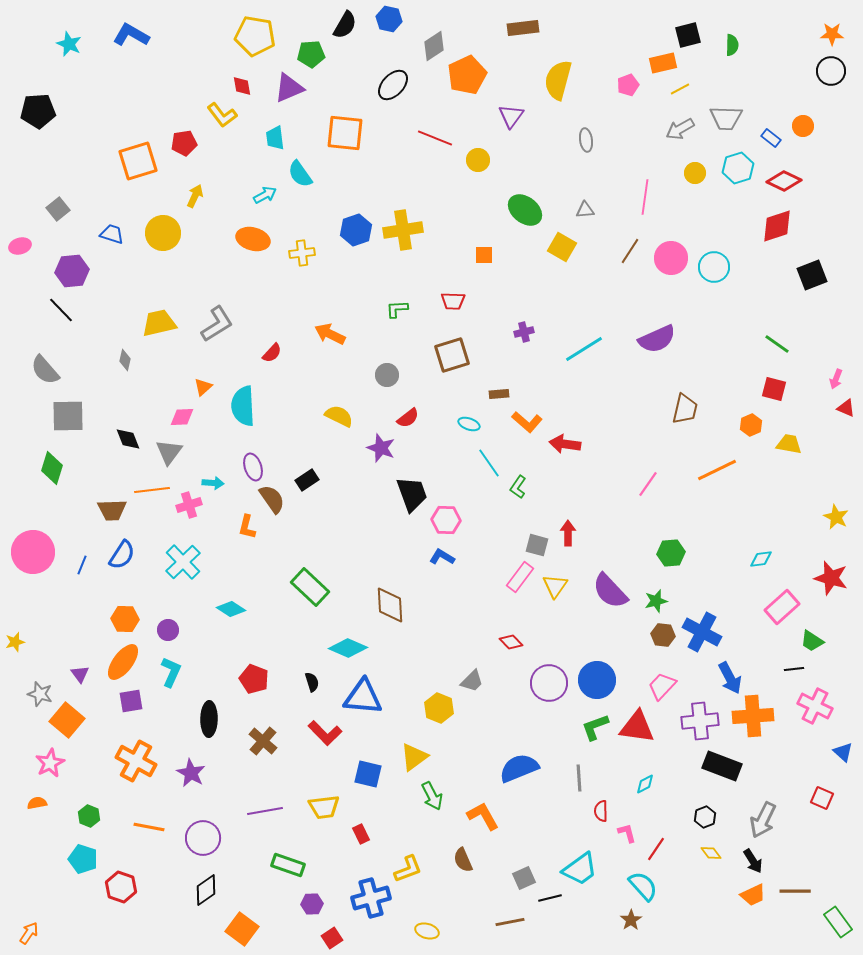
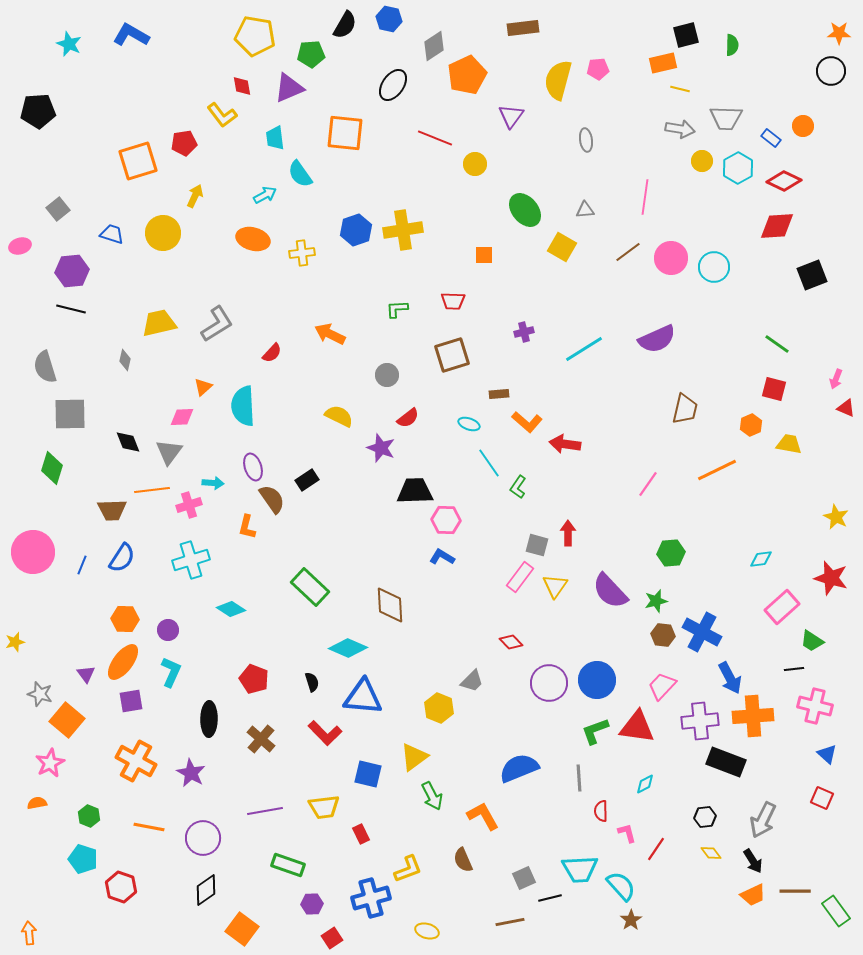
orange star at (832, 34): moved 7 px right, 1 px up
black square at (688, 35): moved 2 px left
black ellipse at (393, 85): rotated 8 degrees counterclockwise
pink pentagon at (628, 85): moved 30 px left, 16 px up; rotated 15 degrees clockwise
yellow line at (680, 89): rotated 42 degrees clockwise
gray arrow at (680, 129): rotated 140 degrees counterclockwise
yellow circle at (478, 160): moved 3 px left, 4 px down
cyan hexagon at (738, 168): rotated 12 degrees counterclockwise
yellow circle at (695, 173): moved 7 px right, 12 px up
green ellipse at (525, 210): rotated 12 degrees clockwise
red diamond at (777, 226): rotated 15 degrees clockwise
brown line at (630, 251): moved 2 px left, 1 px down; rotated 20 degrees clockwise
black line at (61, 310): moved 10 px right, 1 px up; rotated 32 degrees counterclockwise
gray semicircle at (45, 370): moved 3 px up; rotated 24 degrees clockwise
gray square at (68, 416): moved 2 px right, 2 px up
black diamond at (128, 439): moved 3 px down
black trapezoid at (412, 494): moved 3 px right, 3 px up; rotated 72 degrees counterclockwise
blue semicircle at (122, 555): moved 3 px down
cyan cross at (183, 562): moved 8 px right, 2 px up; rotated 27 degrees clockwise
purple triangle at (80, 674): moved 6 px right
pink cross at (815, 706): rotated 12 degrees counterclockwise
green L-shape at (595, 727): moved 4 px down
brown cross at (263, 741): moved 2 px left, 2 px up
blue triangle at (843, 752): moved 16 px left, 2 px down
black rectangle at (722, 766): moved 4 px right, 4 px up
black hexagon at (705, 817): rotated 15 degrees clockwise
cyan trapezoid at (580, 869): rotated 33 degrees clockwise
cyan semicircle at (643, 886): moved 22 px left
green rectangle at (838, 922): moved 2 px left, 11 px up
orange arrow at (29, 933): rotated 40 degrees counterclockwise
